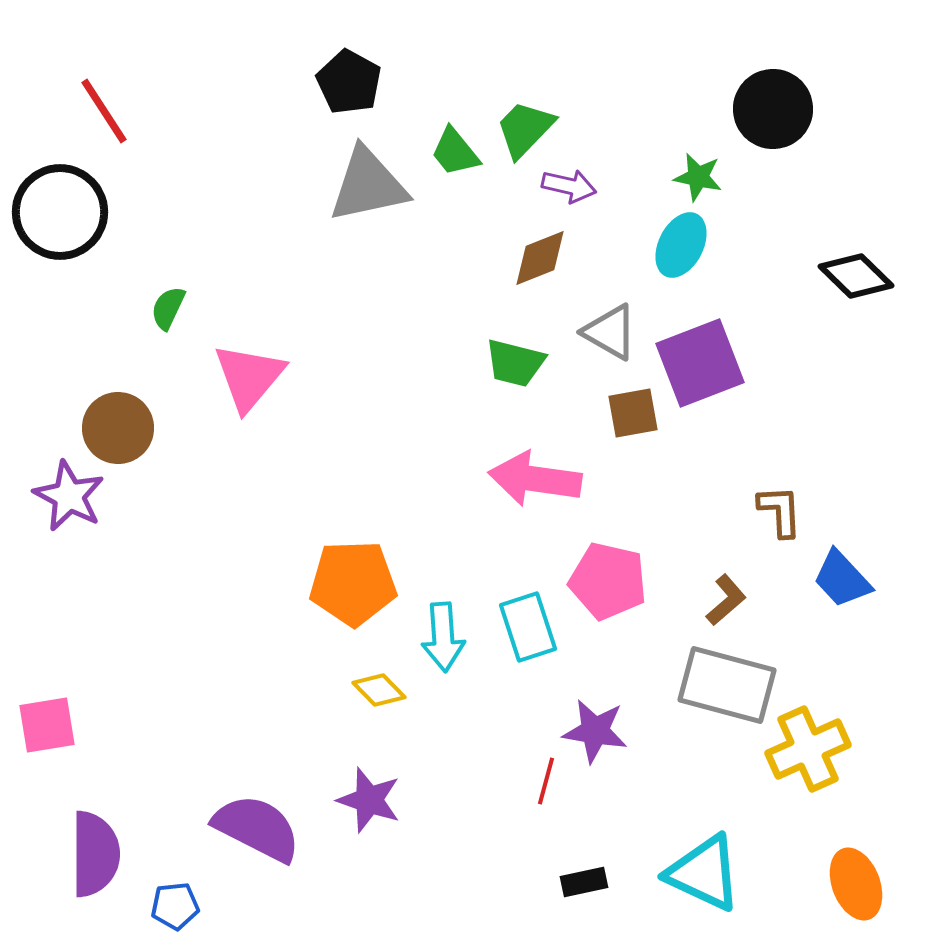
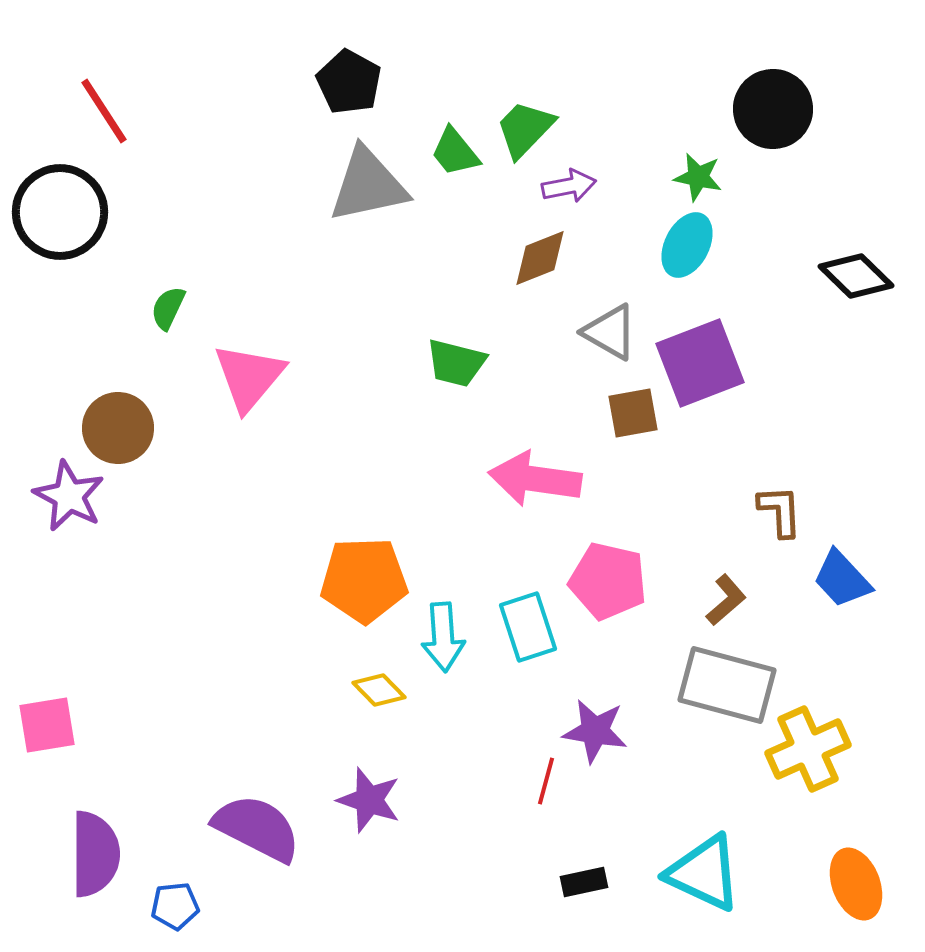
purple arrow at (569, 186): rotated 24 degrees counterclockwise
cyan ellipse at (681, 245): moved 6 px right
green trapezoid at (515, 363): moved 59 px left
orange pentagon at (353, 583): moved 11 px right, 3 px up
